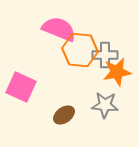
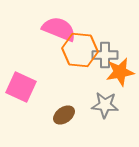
orange star: moved 3 px right
